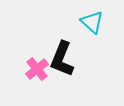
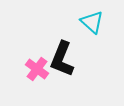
pink cross: rotated 15 degrees counterclockwise
